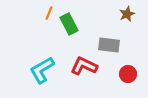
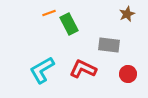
orange line: rotated 48 degrees clockwise
red L-shape: moved 1 px left, 3 px down
